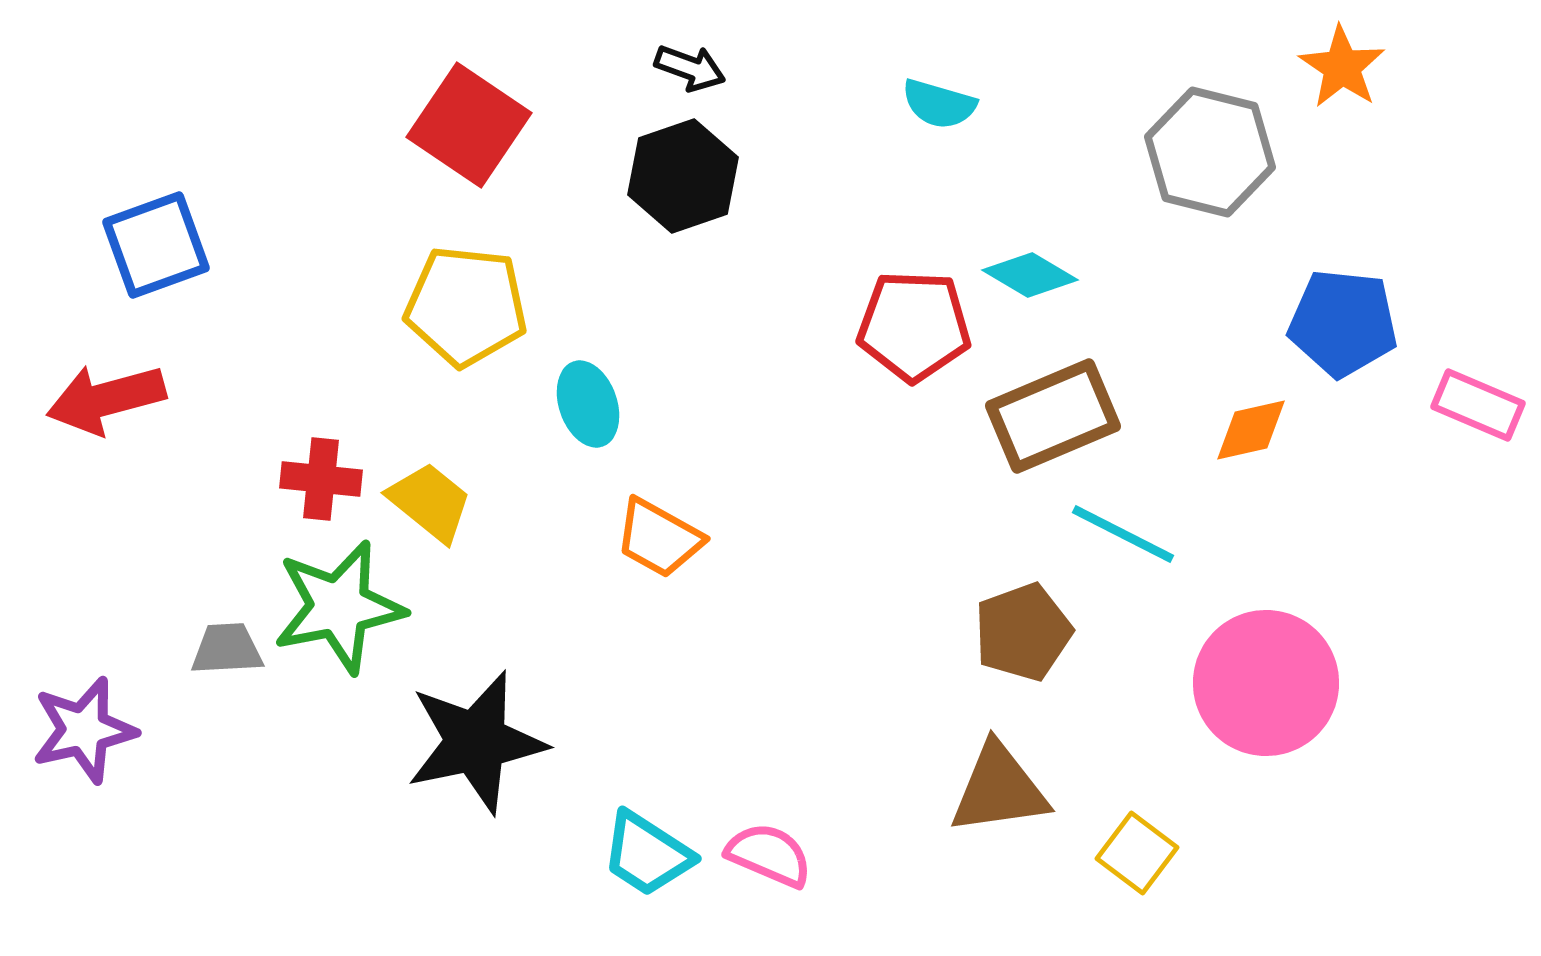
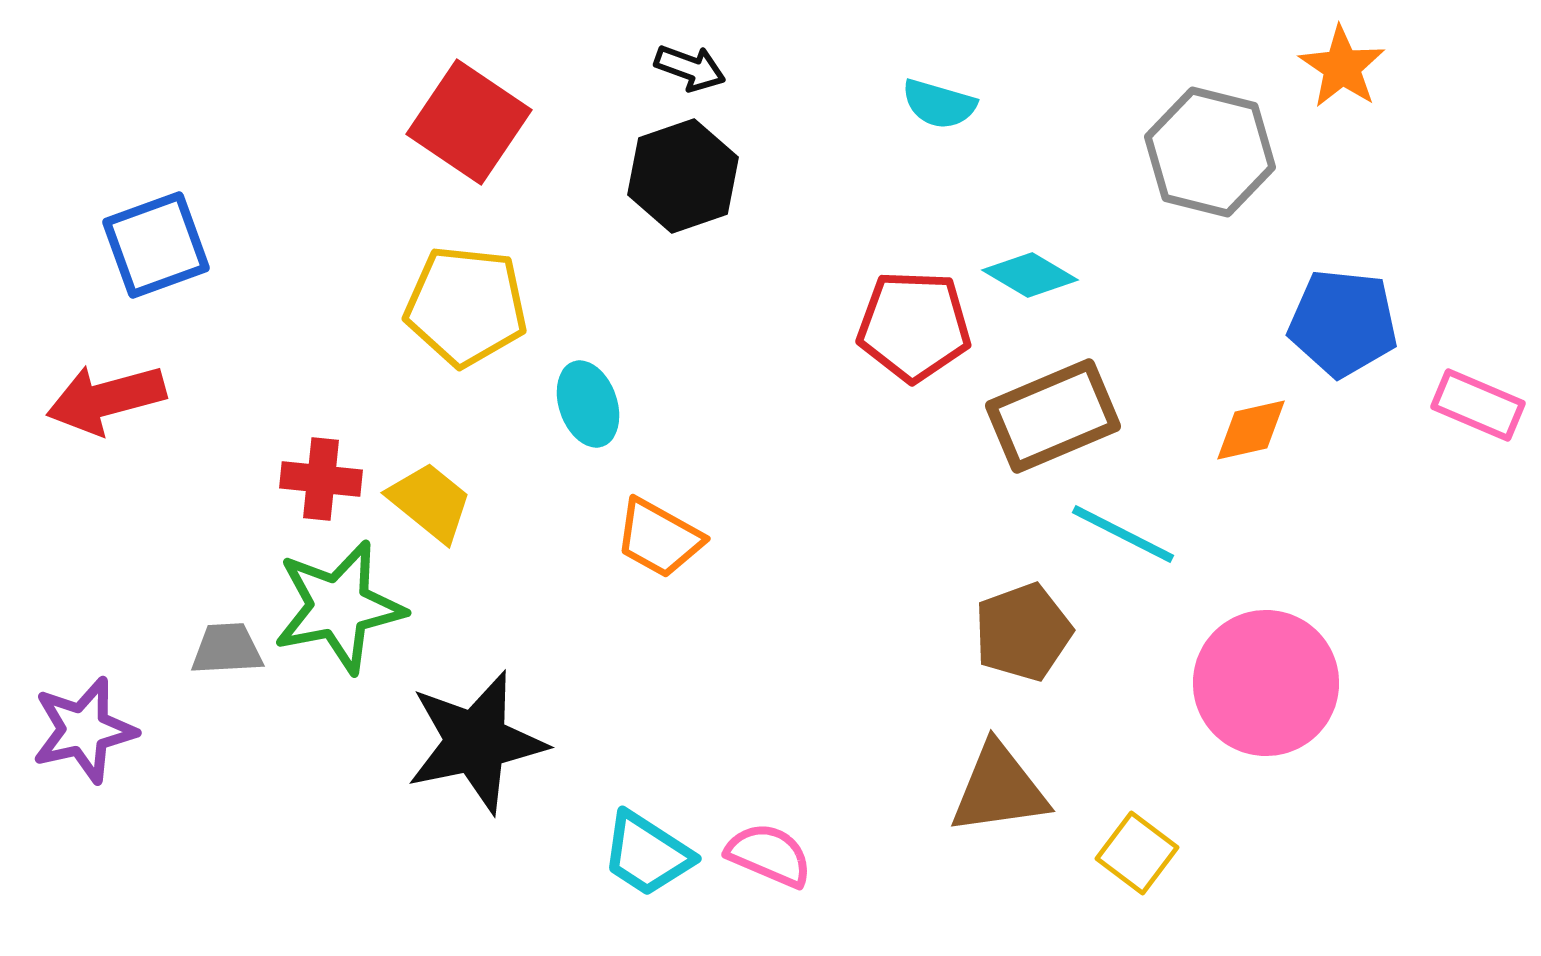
red square: moved 3 px up
